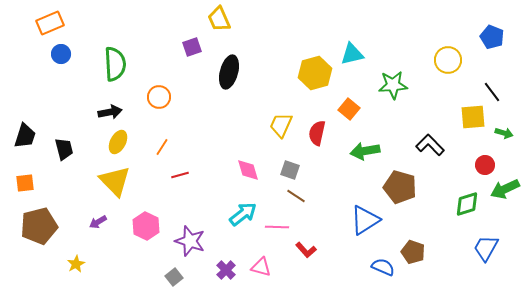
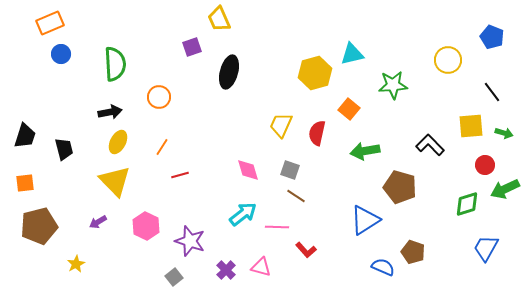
yellow square at (473, 117): moved 2 px left, 9 px down
